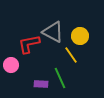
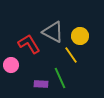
red L-shape: rotated 70 degrees clockwise
